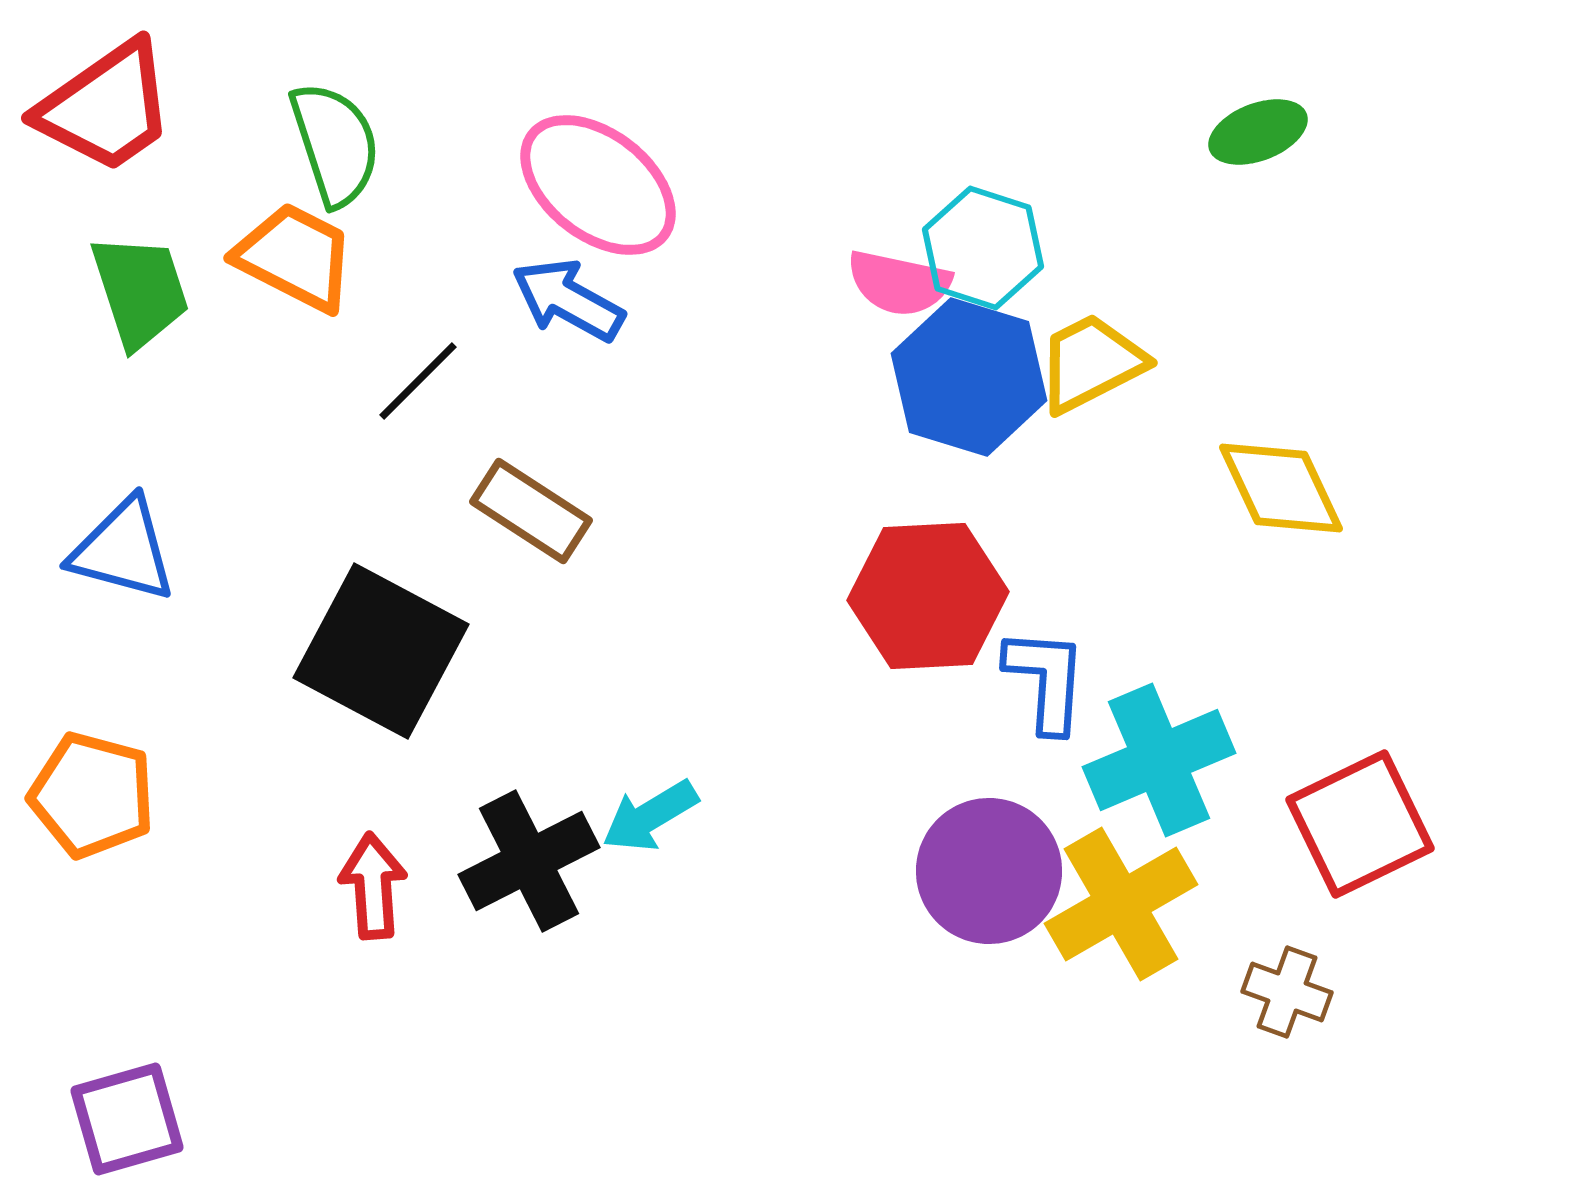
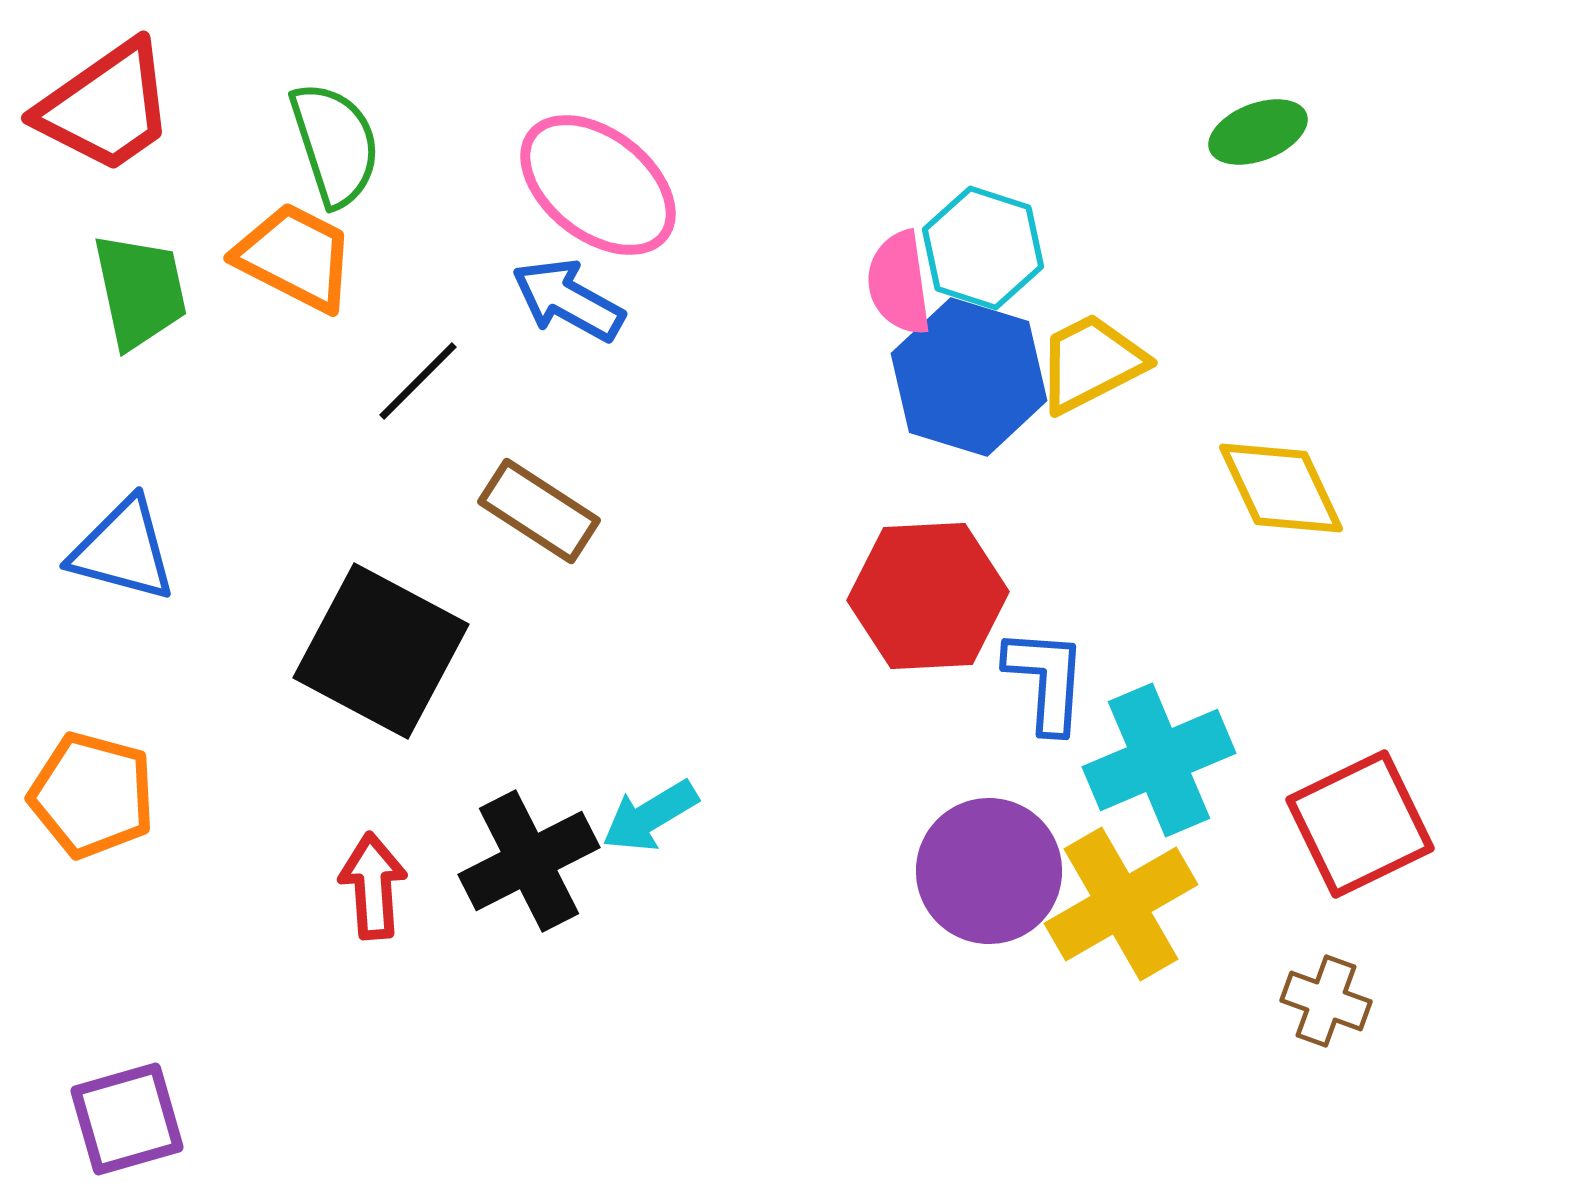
pink semicircle: rotated 70 degrees clockwise
green trapezoid: rotated 6 degrees clockwise
brown rectangle: moved 8 px right
brown cross: moved 39 px right, 9 px down
